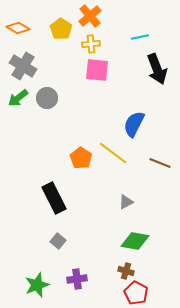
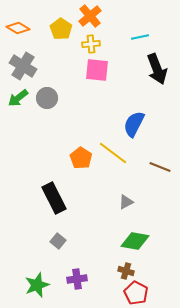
brown line: moved 4 px down
